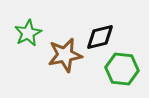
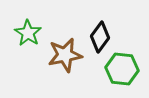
green star: rotated 12 degrees counterclockwise
black diamond: rotated 40 degrees counterclockwise
